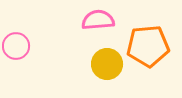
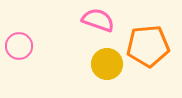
pink semicircle: rotated 24 degrees clockwise
pink circle: moved 3 px right
